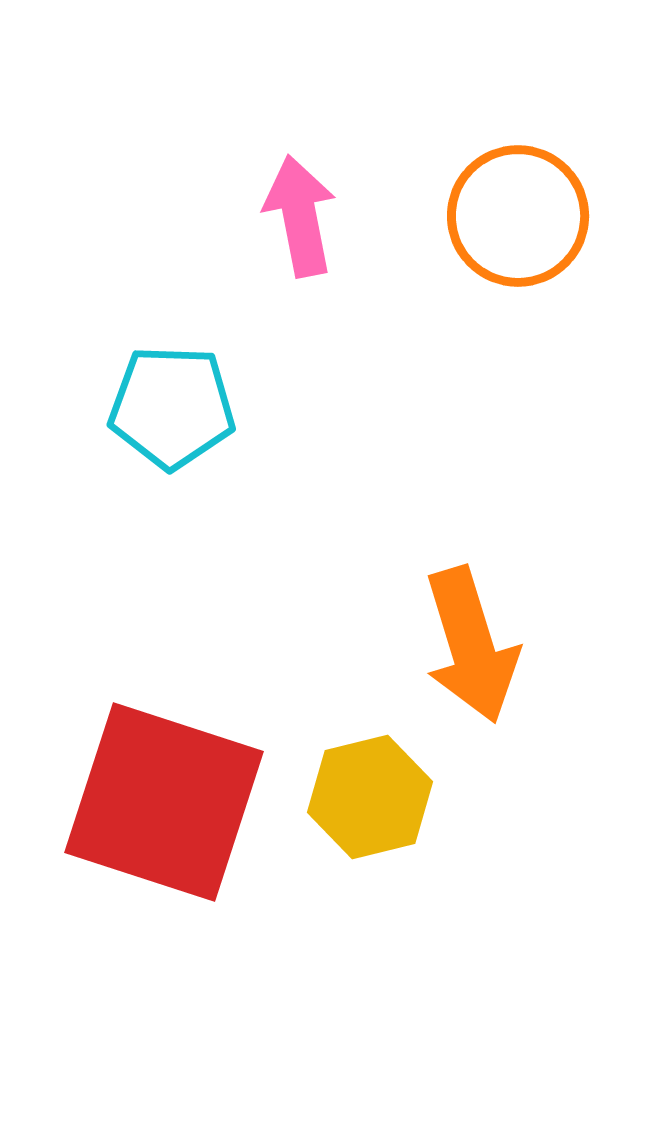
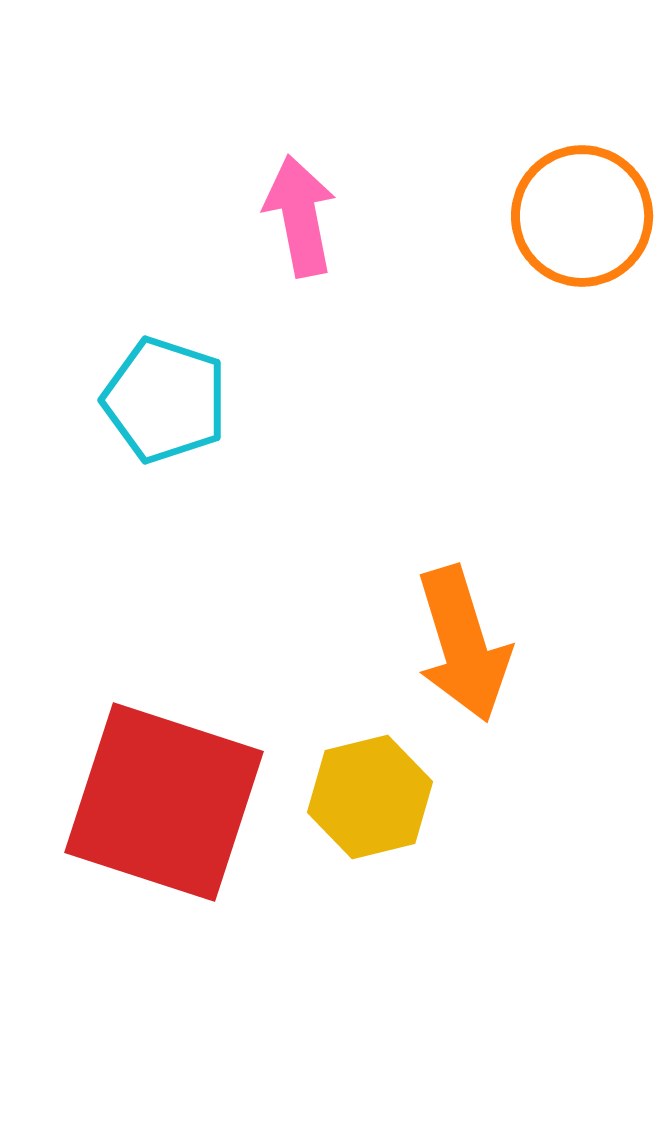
orange circle: moved 64 px right
cyan pentagon: moved 7 px left, 7 px up; rotated 16 degrees clockwise
orange arrow: moved 8 px left, 1 px up
